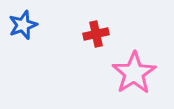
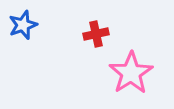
pink star: moved 3 px left
